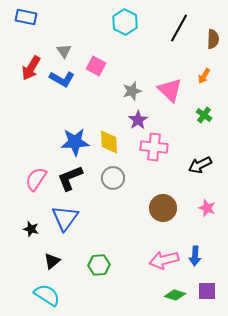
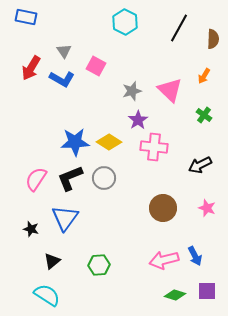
yellow diamond: rotated 55 degrees counterclockwise
gray circle: moved 9 px left
blue arrow: rotated 30 degrees counterclockwise
